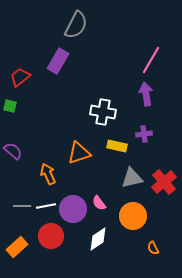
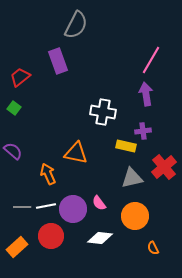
purple rectangle: rotated 50 degrees counterclockwise
green square: moved 4 px right, 2 px down; rotated 24 degrees clockwise
purple cross: moved 1 px left, 3 px up
yellow rectangle: moved 9 px right
orange triangle: moved 3 px left; rotated 30 degrees clockwise
red cross: moved 15 px up
gray line: moved 1 px down
orange circle: moved 2 px right
white diamond: moved 2 px right, 1 px up; rotated 40 degrees clockwise
